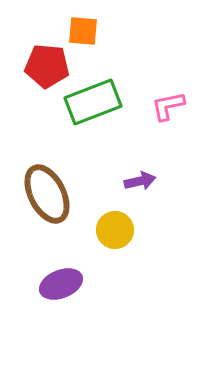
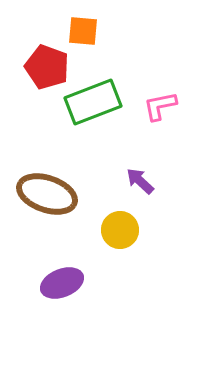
red pentagon: moved 1 px down; rotated 15 degrees clockwise
pink L-shape: moved 8 px left
purple arrow: rotated 124 degrees counterclockwise
brown ellipse: rotated 44 degrees counterclockwise
yellow circle: moved 5 px right
purple ellipse: moved 1 px right, 1 px up
